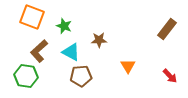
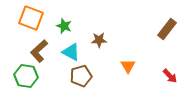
orange square: moved 1 px left, 1 px down
brown pentagon: rotated 10 degrees counterclockwise
